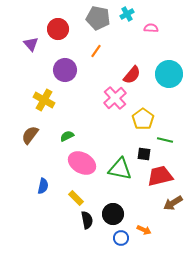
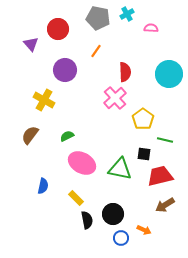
red semicircle: moved 7 px left, 3 px up; rotated 42 degrees counterclockwise
brown arrow: moved 8 px left, 2 px down
